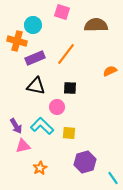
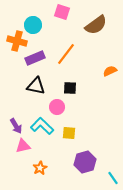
brown semicircle: rotated 145 degrees clockwise
